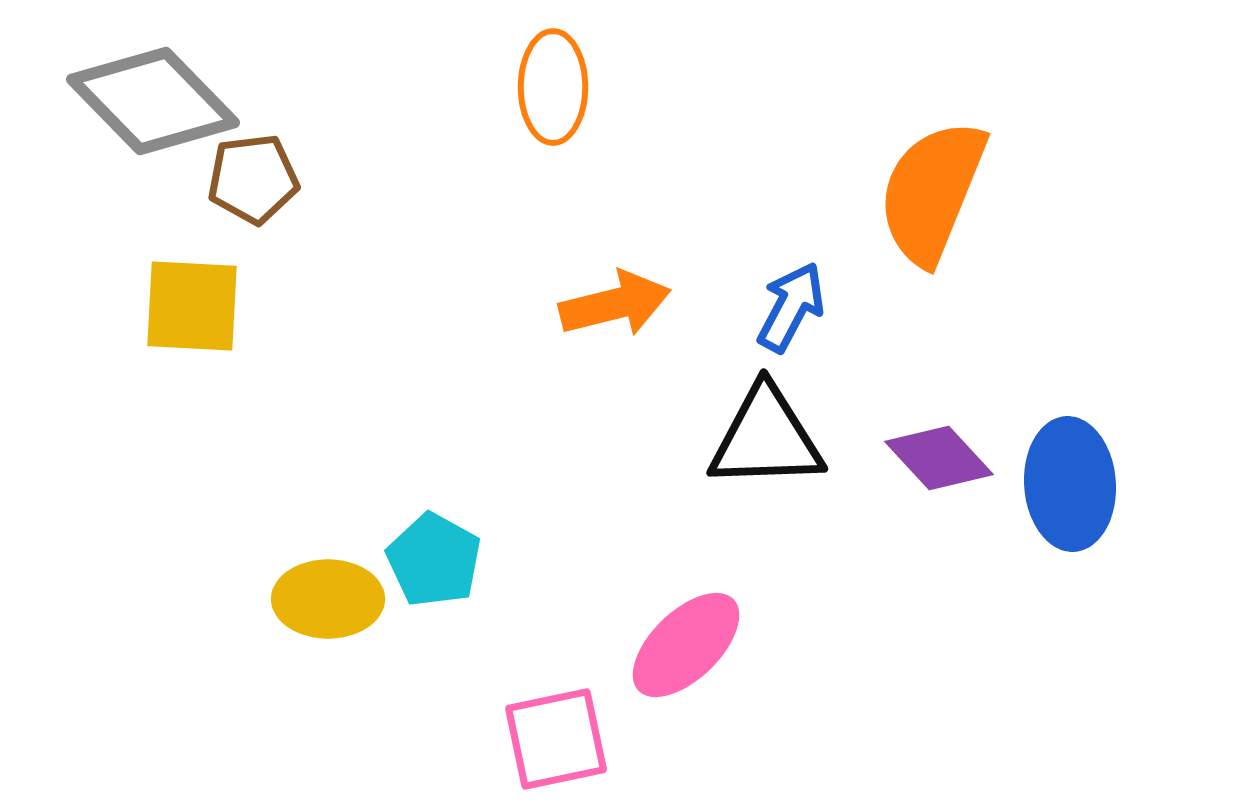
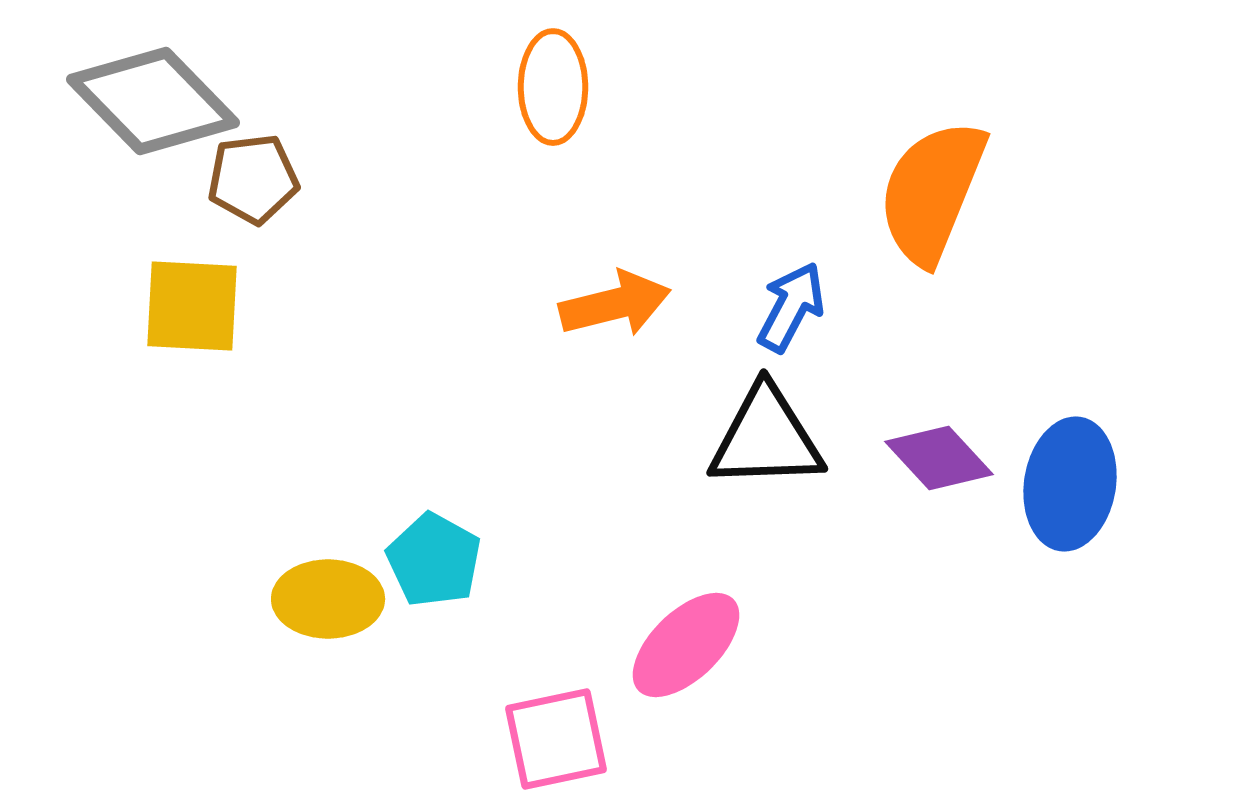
blue ellipse: rotated 13 degrees clockwise
